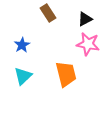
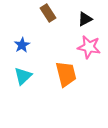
pink star: moved 1 px right, 3 px down
